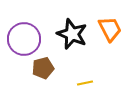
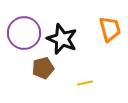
orange trapezoid: rotated 12 degrees clockwise
black star: moved 10 px left, 5 px down
purple circle: moved 6 px up
